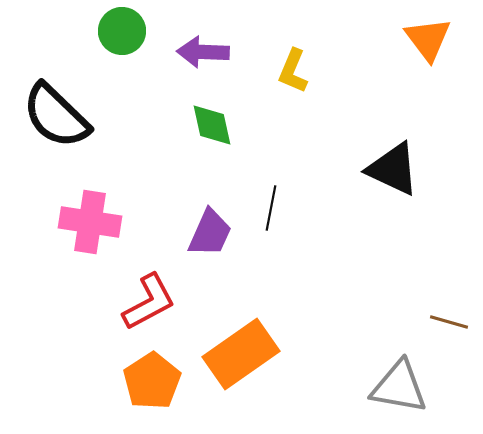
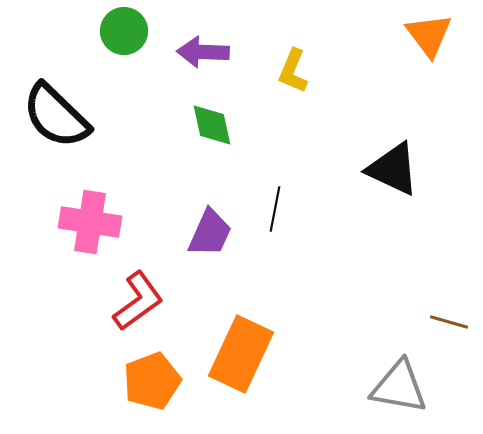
green circle: moved 2 px right
orange triangle: moved 1 px right, 4 px up
black line: moved 4 px right, 1 px down
red L-shape: moved 11 px left, 1 px up; rotated 8 degrees counterclockwise
orange rectangle: rotated 30 degrees counterclockwise
orange pentagon: rotated 12 degrees clockwise
